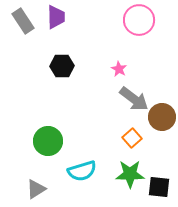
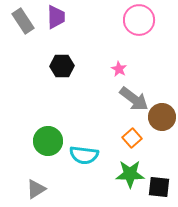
cyan semicircle: moved 2 px right, 16 px up; rotated 24 degrees clockwise
